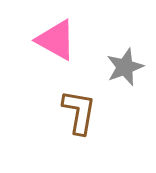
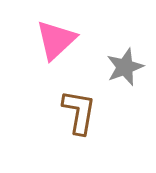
pink triangle: rotated 48 degrees clockwise
